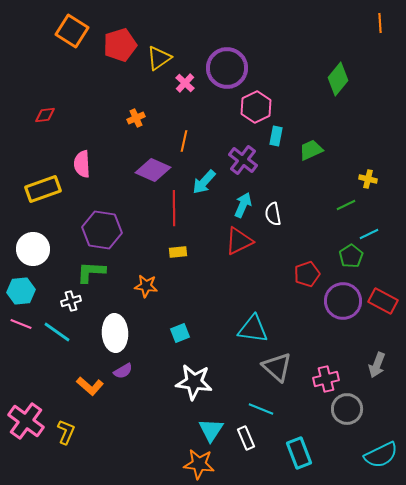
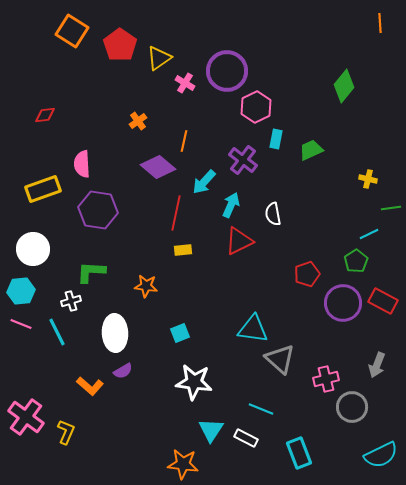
red pentagon at (120, 45): rotated 20 degrees counterclockwise
purple circle at (227, 68): moved 3 px down
green diamond at (338, 79): moved 6 px right, 7 px down
pink cross at (185, 83): rotated 12 degrees counterclockwise
orange cross at (136, 118): moved 2 px right, 3 px down; rotated 12 degrees counterclockwise
cyan rectangle at (276, 136): moved 3 px down
purple diamond at (153, 170): moved 5 px right, 3 px up; rotated 16 degrees clockwise
cyan arrow at (243, 205): moved 12 px left
green line at (346, 205): moved 45 px right, 3 px down; rotated 18 degrees clockwise
red line at (174, 208): moved 2 px right, 5 px down; rotated 12 degrees clockwise
purple hexagon at (102, 230): moved 4 px left, 20 px up
yellow rectangle at (178, 252): moved 5 px right, 2 px up
green pentagon at (351, 256): moved 5 px right, 5 px down
purple circle at (343, 301): moved 2 px down
cyan line at (57, 332): rotated 28 degrees clockwise
gray triangle at (277, 367): moved 3 px right, 8 px up
gray circle at (347, 409): moved 5 px right, 2 px up
pink cross at (26, 421): moved 4 px up
white rectangle at (246, 438): rotated 40 degrees counterclockwise
orange star at (199, 464): moved 16 px left
